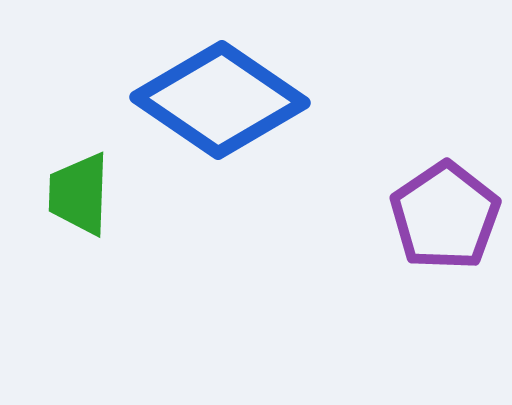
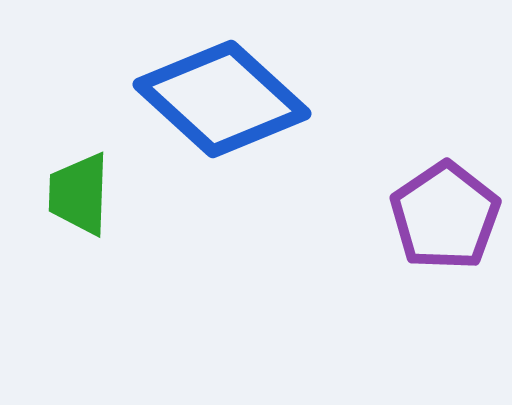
blue diamond: moved 2 px right, 1 px up; rotated 8 degrees clockwise
